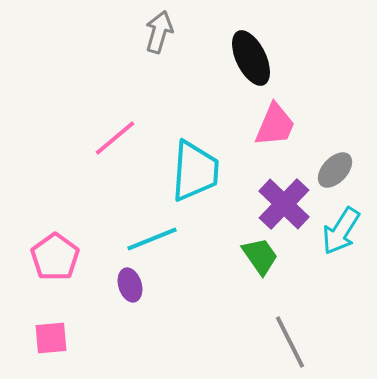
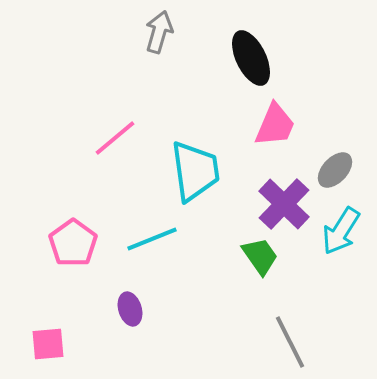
cyan trapezoid: rotated 12 degrees counterclockwise
pink pentagon: moved 18 px right, 14 px up
purple ellipse: moved 24 px down
pink square: moved 3 px left, 6 px down
